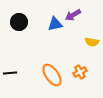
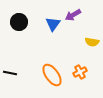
blue triangle: moved 2 px left; rotated 42 degrees counterclockwise
black line: rotated 16 degrees clockwise
